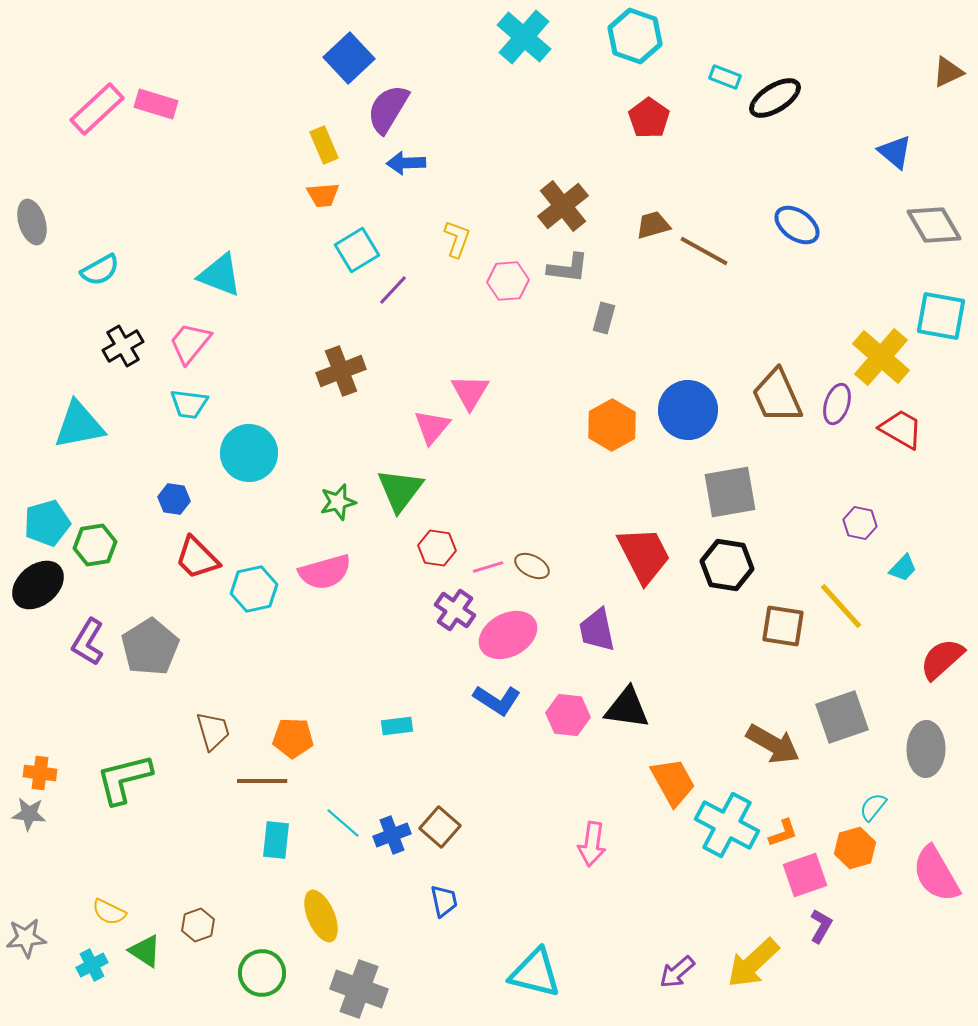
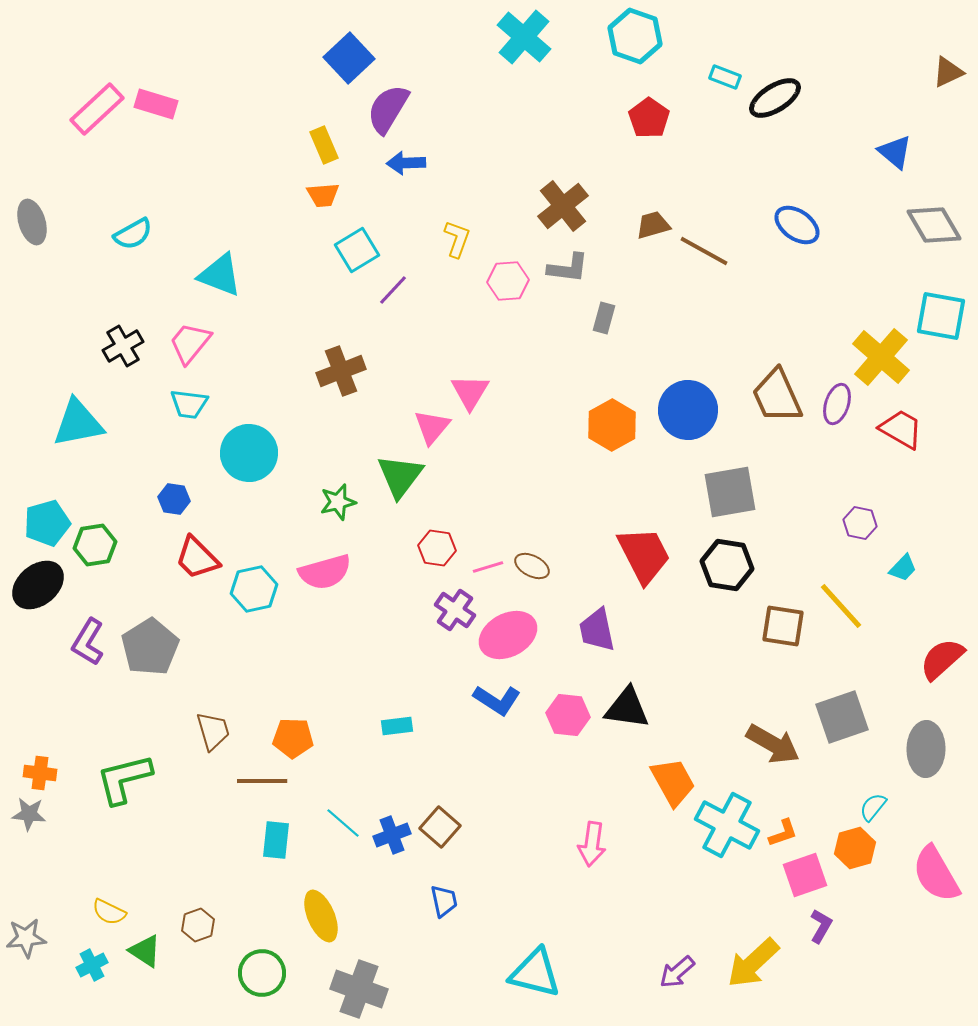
cyan semicircle at (100, 270): moved 33 px right, 36 px up
cyan triangle at (79, 425): moved 1 px left, 2 px up
green triangle at (400, 490): moved 14 px up
